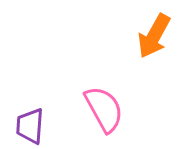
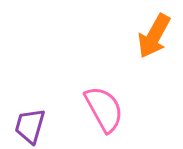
purple trapezoid: rotated 12 degrees clockwise
